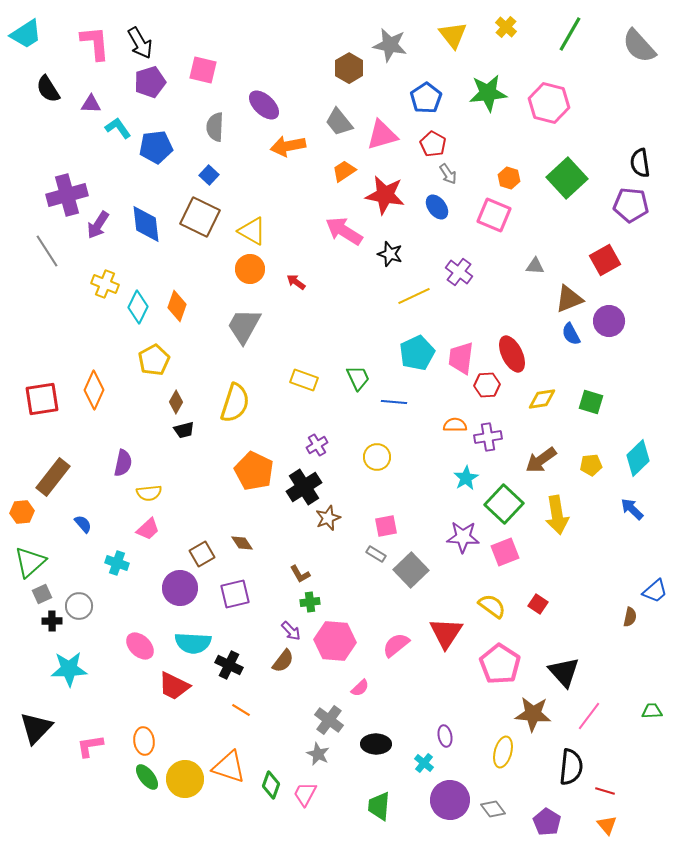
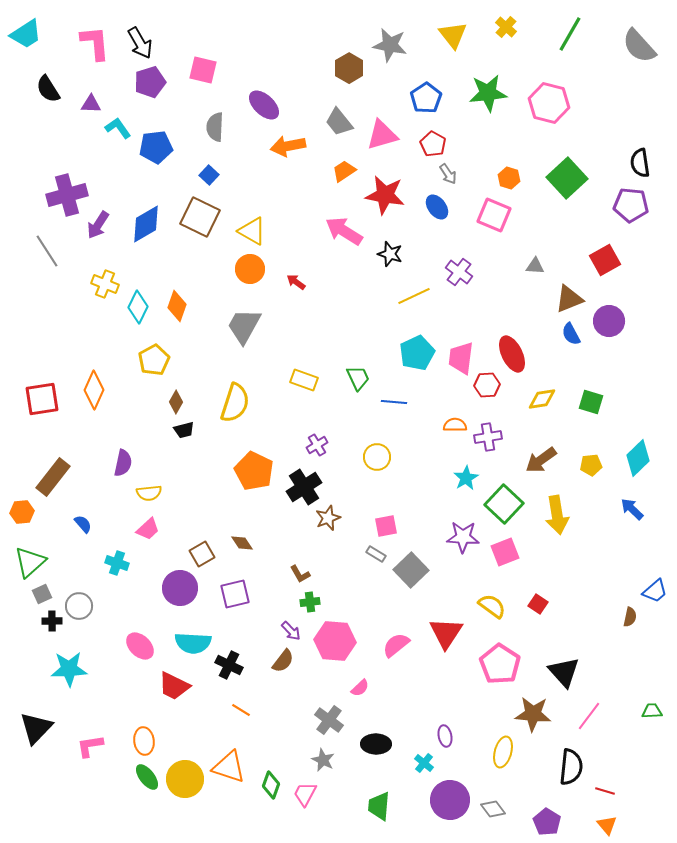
blue diamond at (146, 224): rotated 66 degrees clockwise
gray star at (318, 754): moved 5 px right, 6 px down
